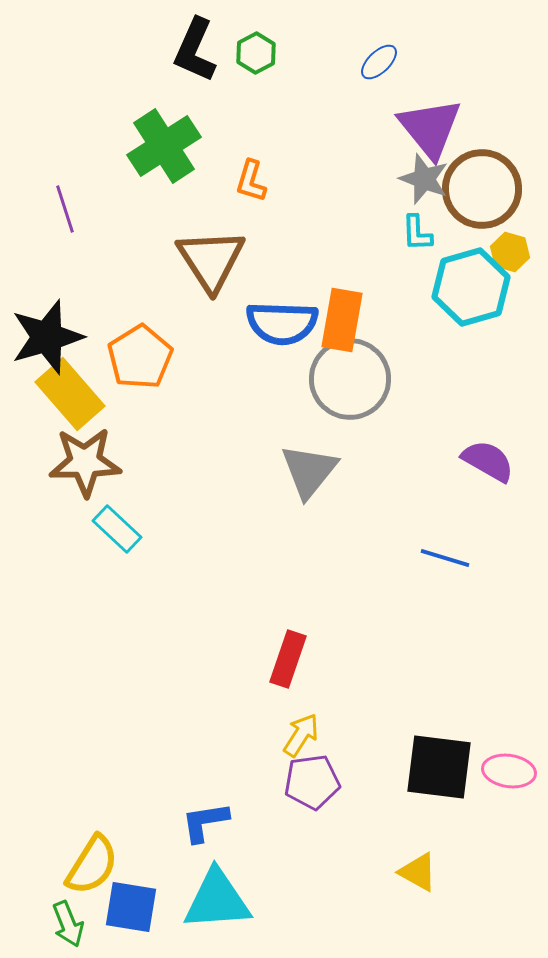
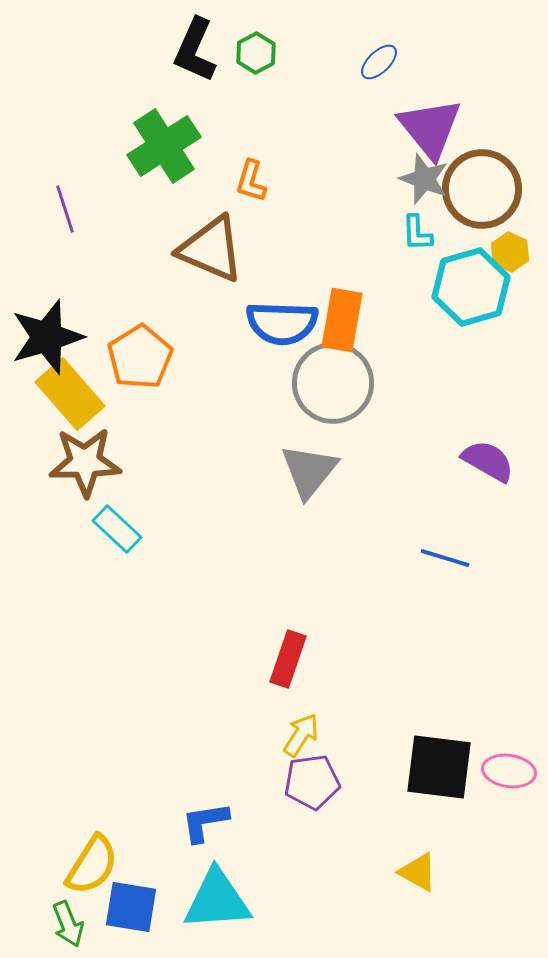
yellow hexagon: rotated 9 degrees clockwise
brown triangle: moved 11 px up; rotated 34 degrees counterclockwise
gray circle: moved 17 px left, 4 px down
